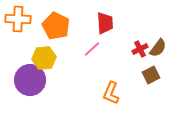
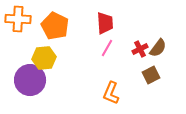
orange pentagon: moved 1 px left
pink line: moved 15 px right, 1 px up; rotated 18 degrees counterclockwise
